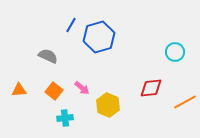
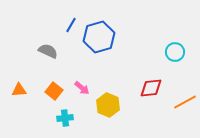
gray semicircle: moved 5 px up
